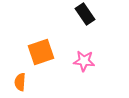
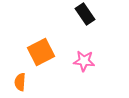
orange square: rotated 8 degrees counterclockwise
